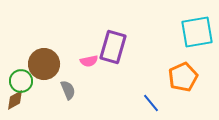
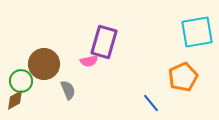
purple rectangle: moved 9 px left, 5 px up
